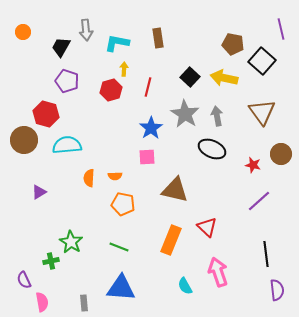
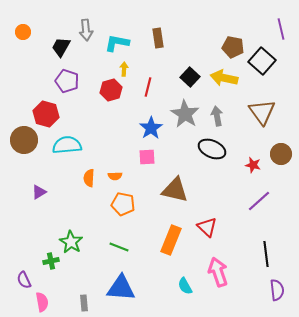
brown pentagon at (233, 44): moved 3 px down
